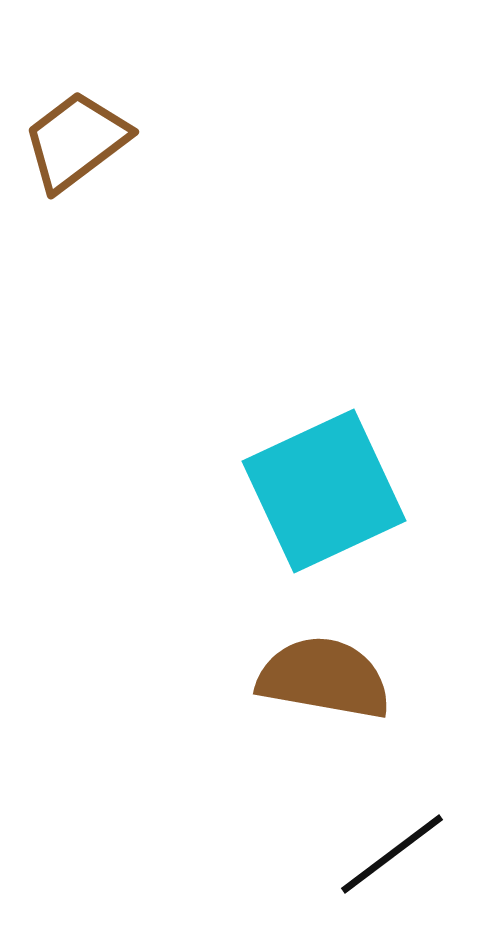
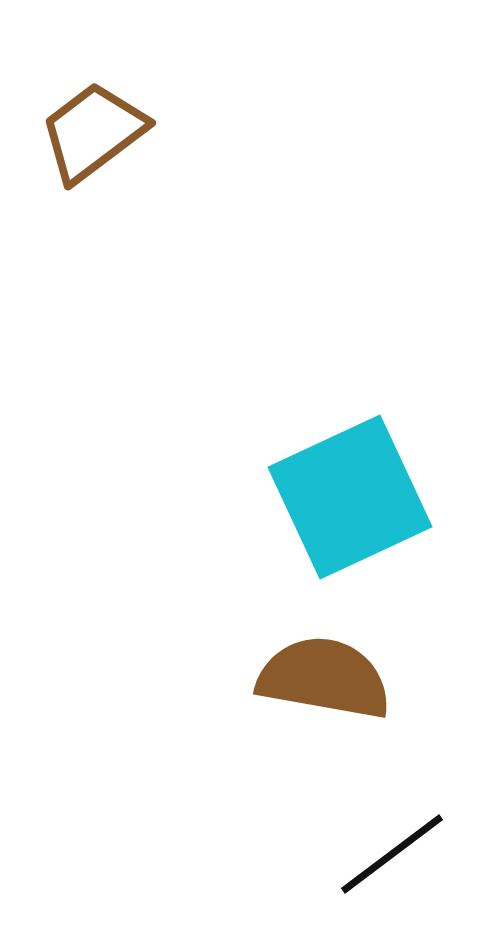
brown trapezoid: moved 17 px right, 9 px up
cyan square: moved 26 px right, 6 px down
